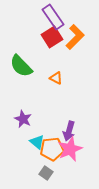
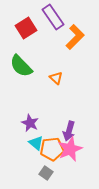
red square: moved 26 px left, 9 px up
orange triangle: rotated 16 degrees clockwise
purple star: moved 7 px right, 4 px down
cyan triangle: moved 1 px left, 1 px down
